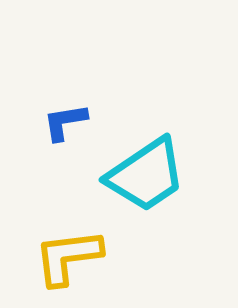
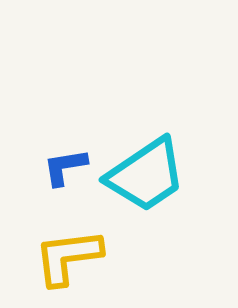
blue L-shape: moved 45 px down
